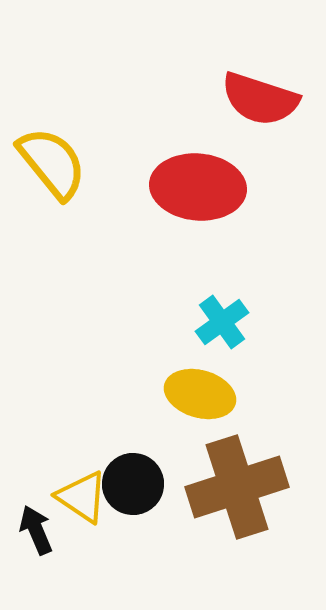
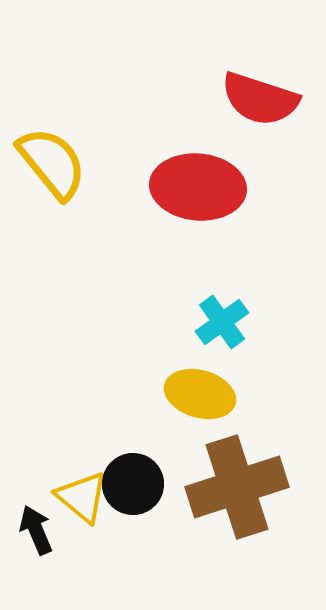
yellow triangle: rotated 6 degrees clockwise
